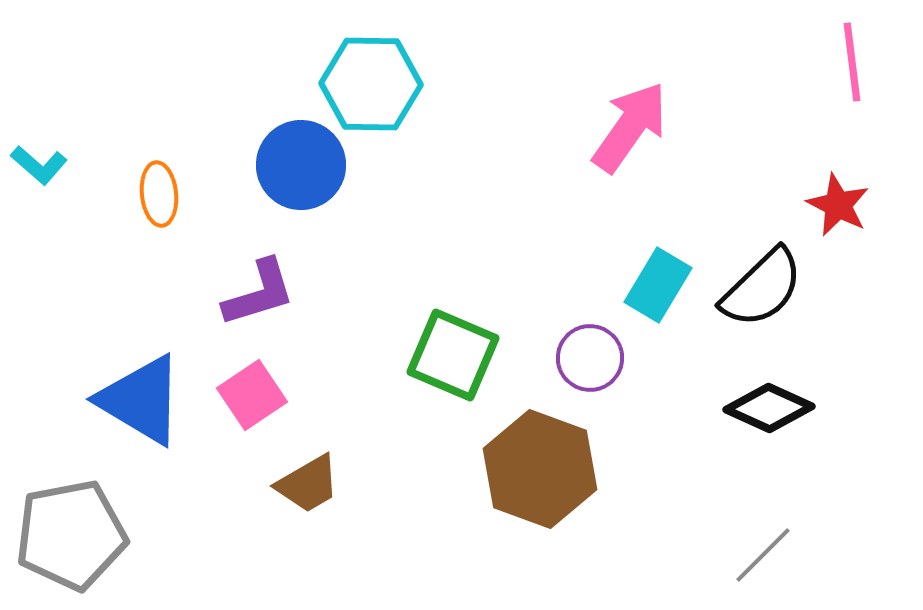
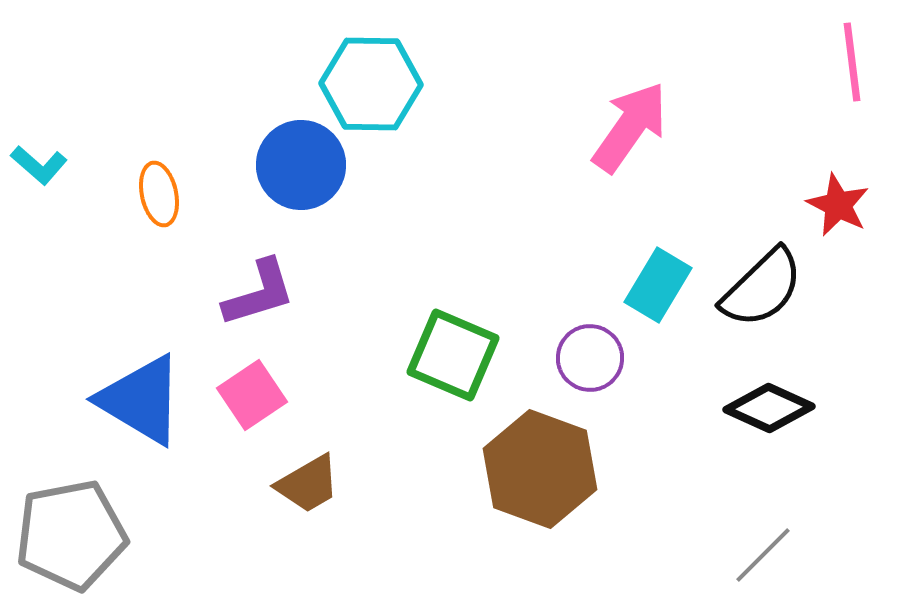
orange ellipse: rotated 6 degrees counterclockwise
